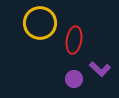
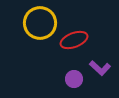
red ellipse: rotated 60 degrees clockwise
purple L-shape: moved 1 px up
